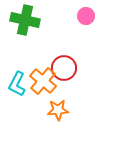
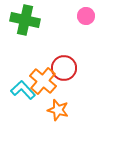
cyan L-shape: moved 6 px right, 6 px down; rotated 110 degrees clockwise
orange star: rotated 20 degrees clockwise
